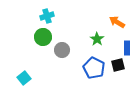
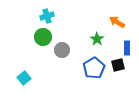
blue pentagon: rotated 15 degrees clockwise
